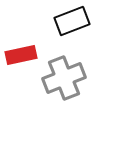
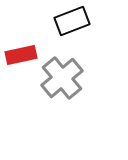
gray cross: moved 2 px left; rotated 18 degrees counterclockwise
